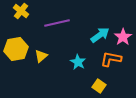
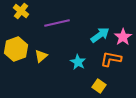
yellow hexagon: rotated 10 degrees counterclockwise
